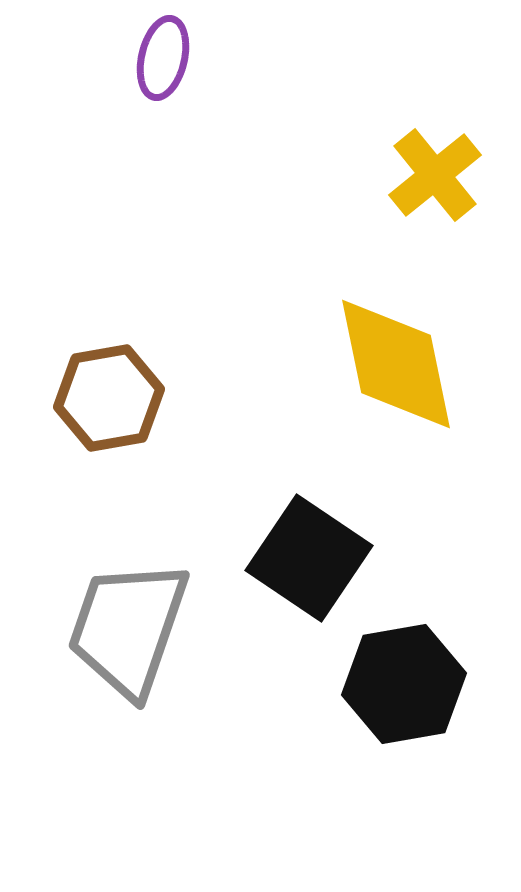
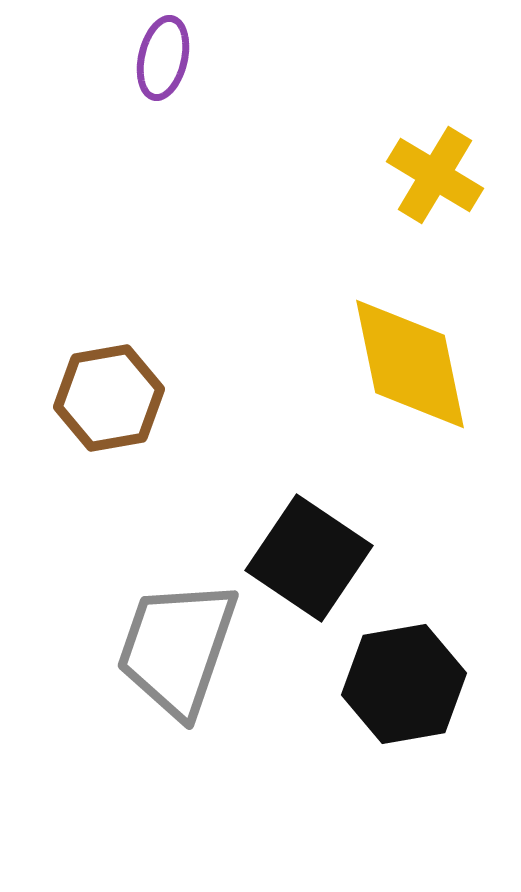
yellow cross: rotated 20 degrees counterclockwise
yellow diamond: moved 14 px right
gray trapezoid: moved 49 px right, 20 px down
